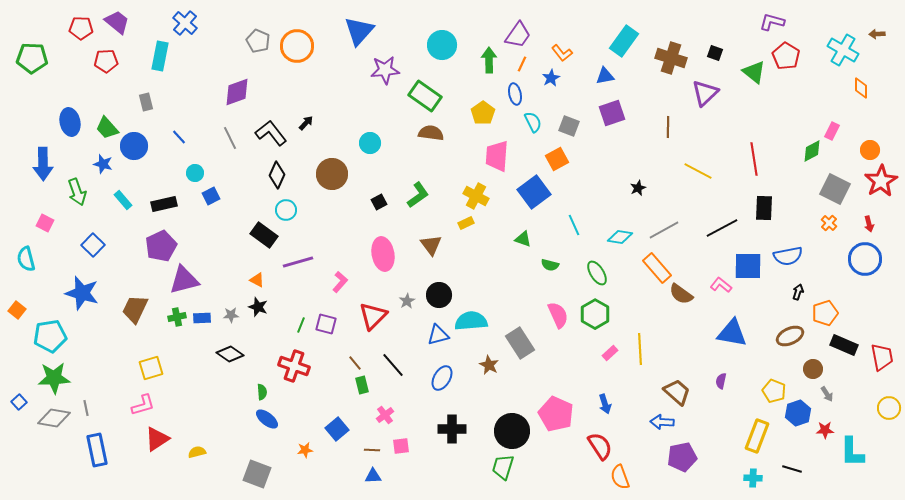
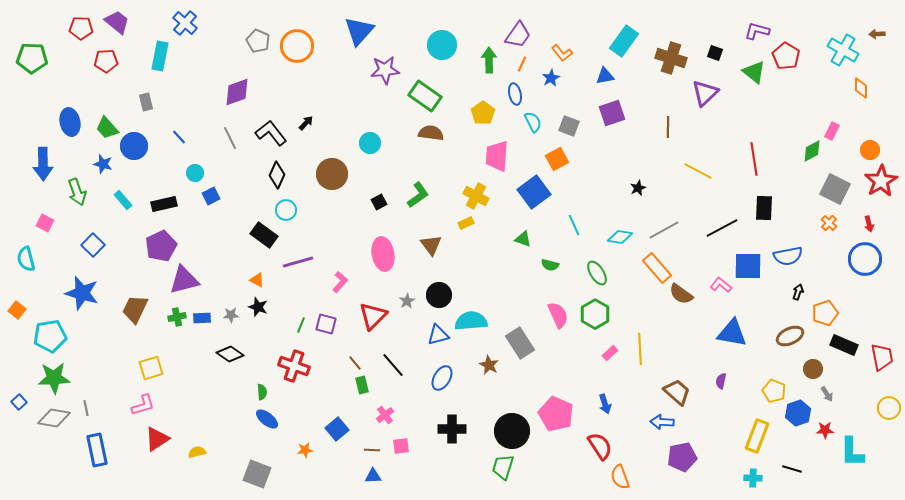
purple L-shape at (772, 22): moved 15 px left, 9 px down
